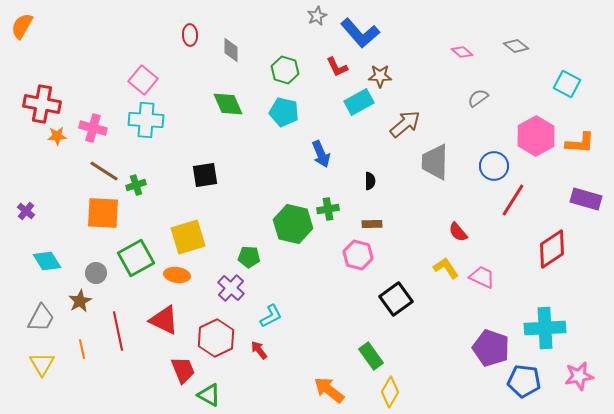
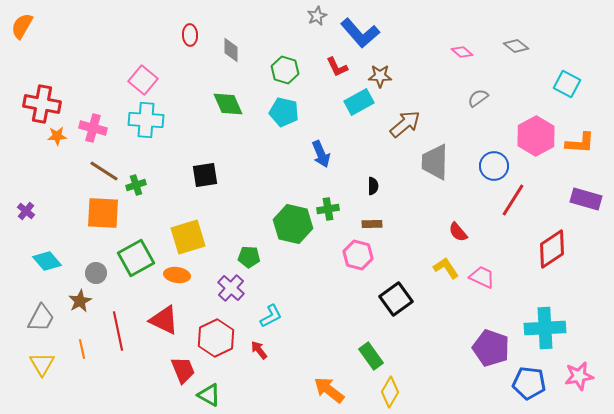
black semicircle at (370, 181): moved 3 px right, 5 px down
cyan diamond at (47, 261): rotated 8 degrees counterclockwise
blue pentagon at (524, 381): moved 5 px right, 2 px down
